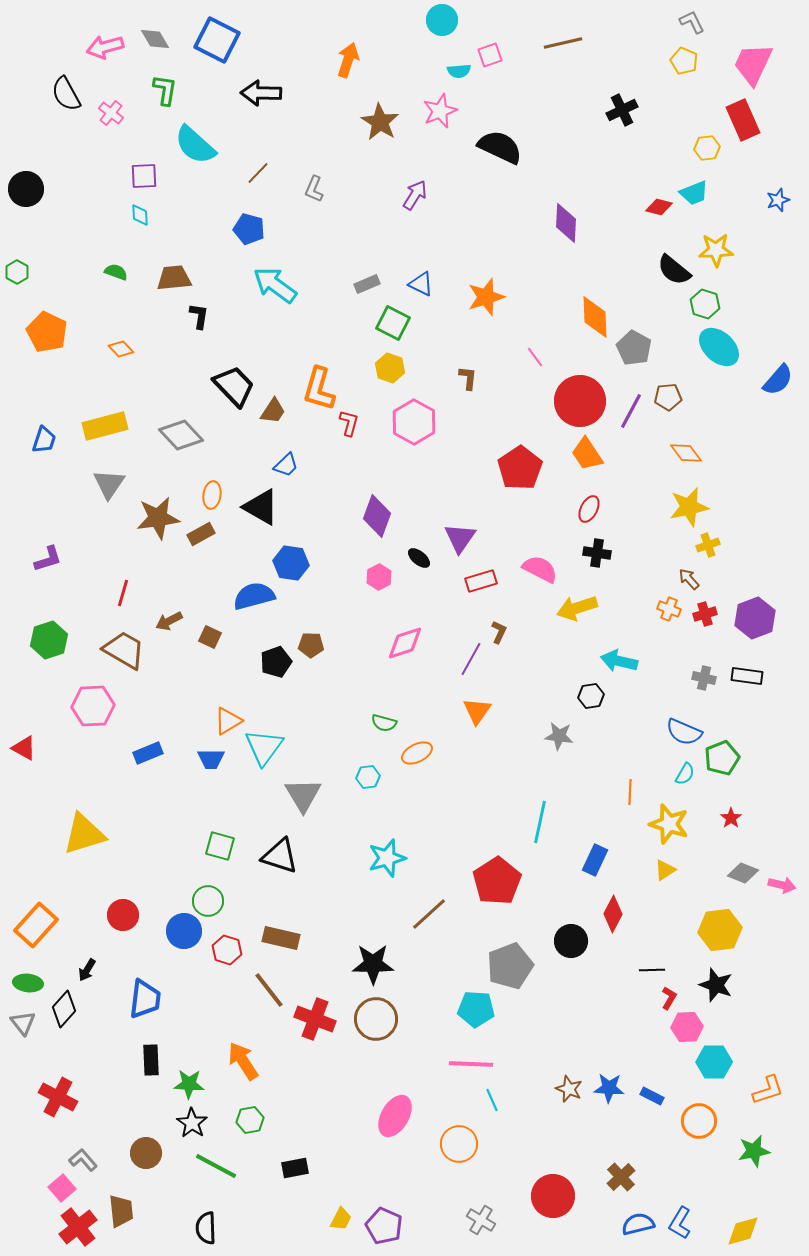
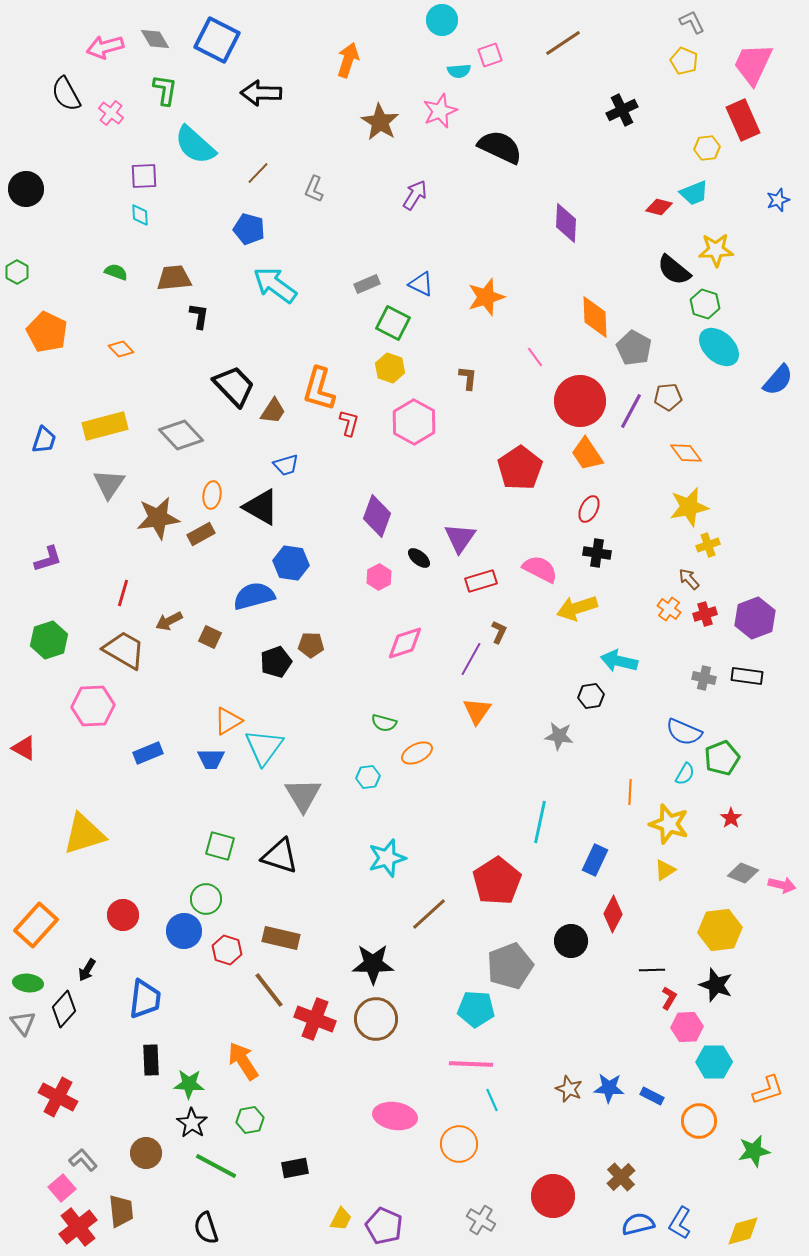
brown line at (563, 43): rotated 21 degrees counterclockwise
blue trapezoid at (286, 465): rotated 28 degrees clockwise
orange cross at (669, 609): rotated 15 degrees clockwise
green circle at (208, 901): moved 2 px left, 2 px up
pink ellipse at (395, 1116): rotated 69 degrees clockwise
black semicircle at (206, 1228): rotated 16 degrees counterclockwise
